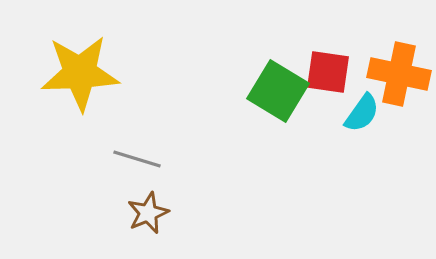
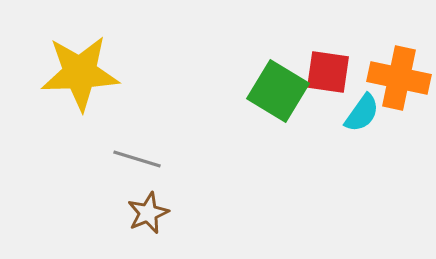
orange cross: moved 4 px down
